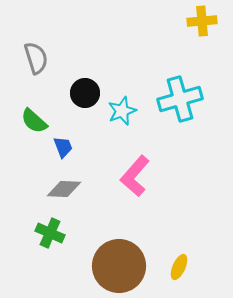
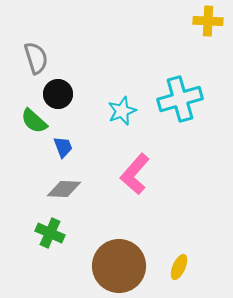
yellow cross: moved 6 px right; rotated 8 degrees clockwise
black circle: moved 27 px left, 1 px down
pink L-shape: moved 2 px up
